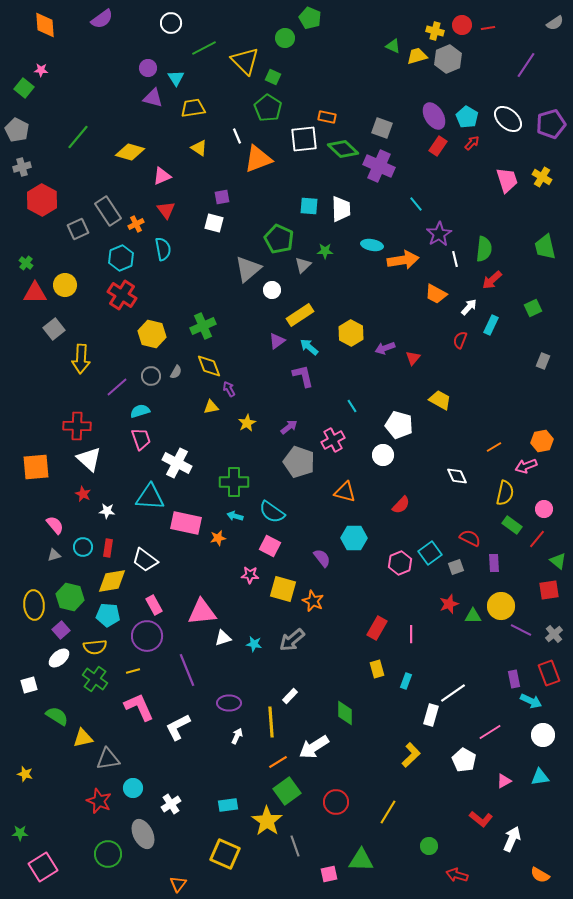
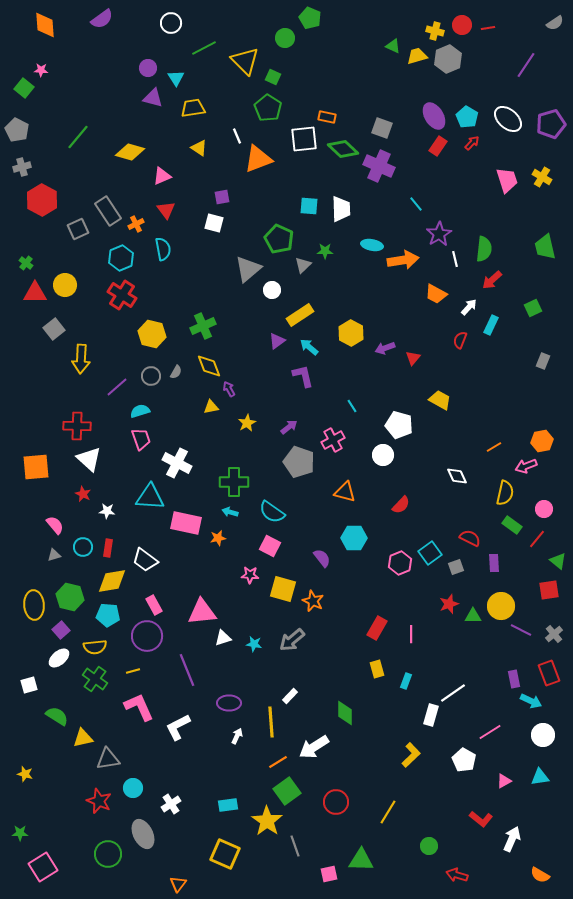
cyan arrow at (235, 516): moved 5 px left, 4 px up
